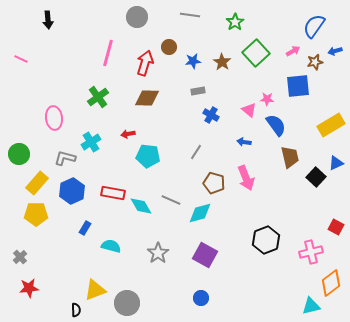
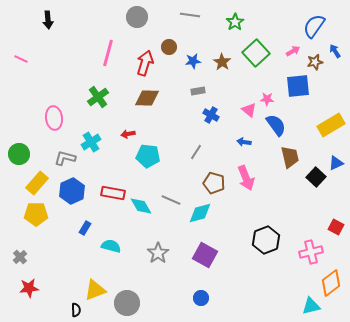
blue arrow at (335, 51): rotated 72 degrees clockwise
